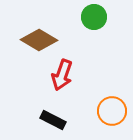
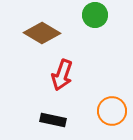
green circle: moved 1 px right, 2 px up
brown diamond: moved 3 px right, 7 px up
black rectangle: rotated 15 degrees counterclockwise
